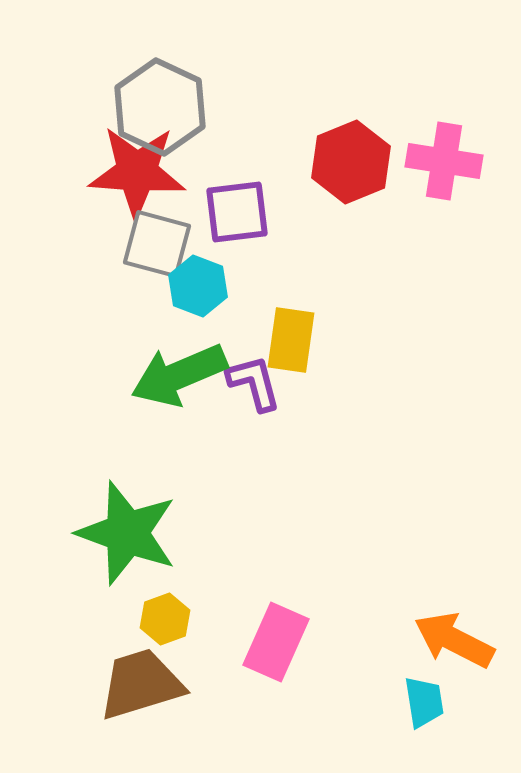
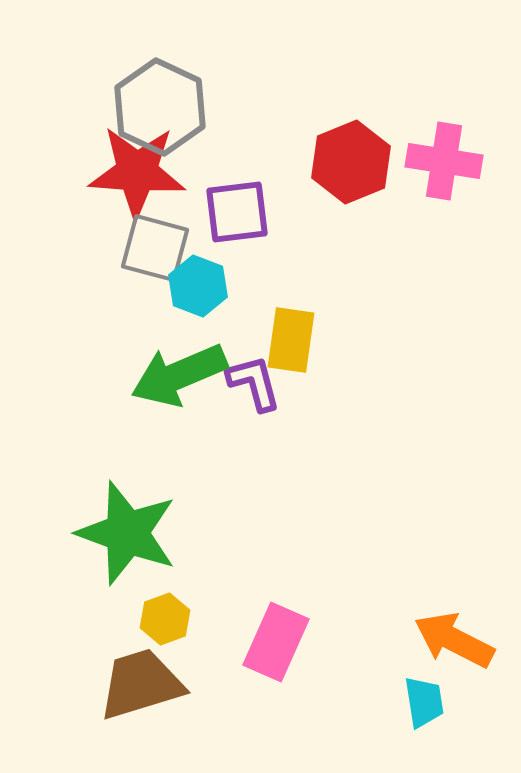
gray square: moved 2 px left, 4 px down
